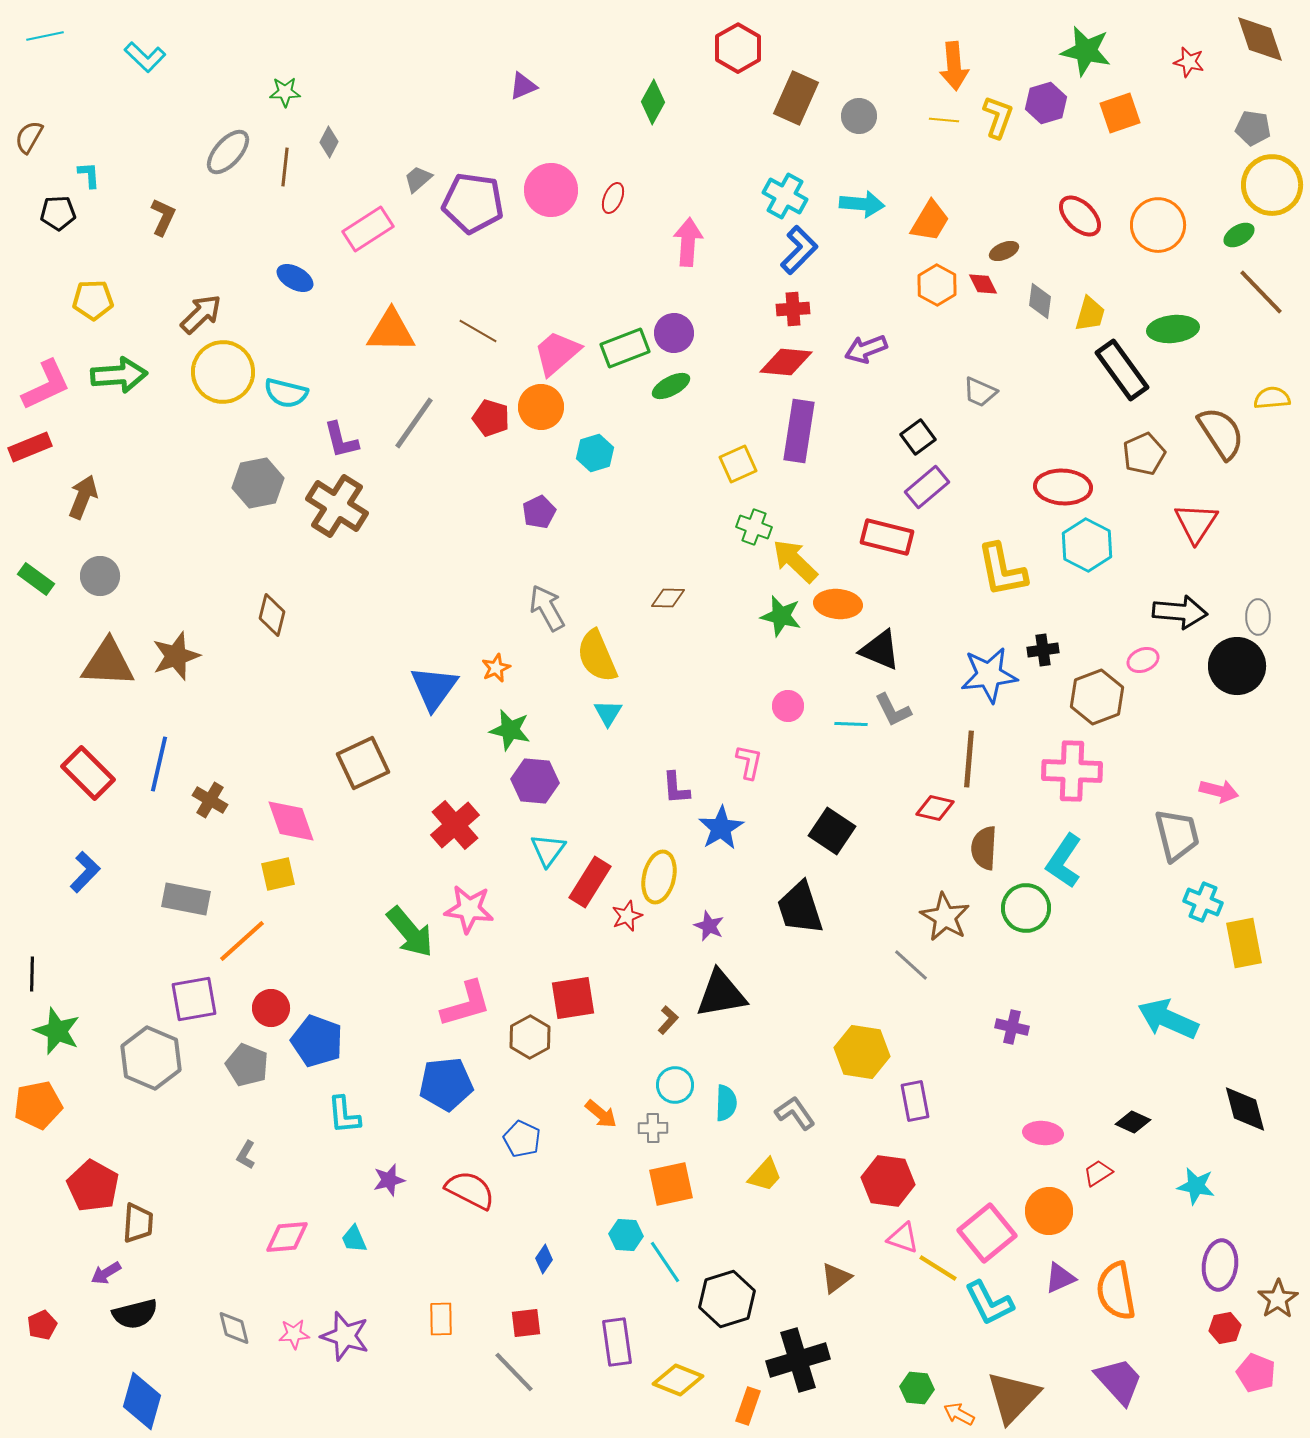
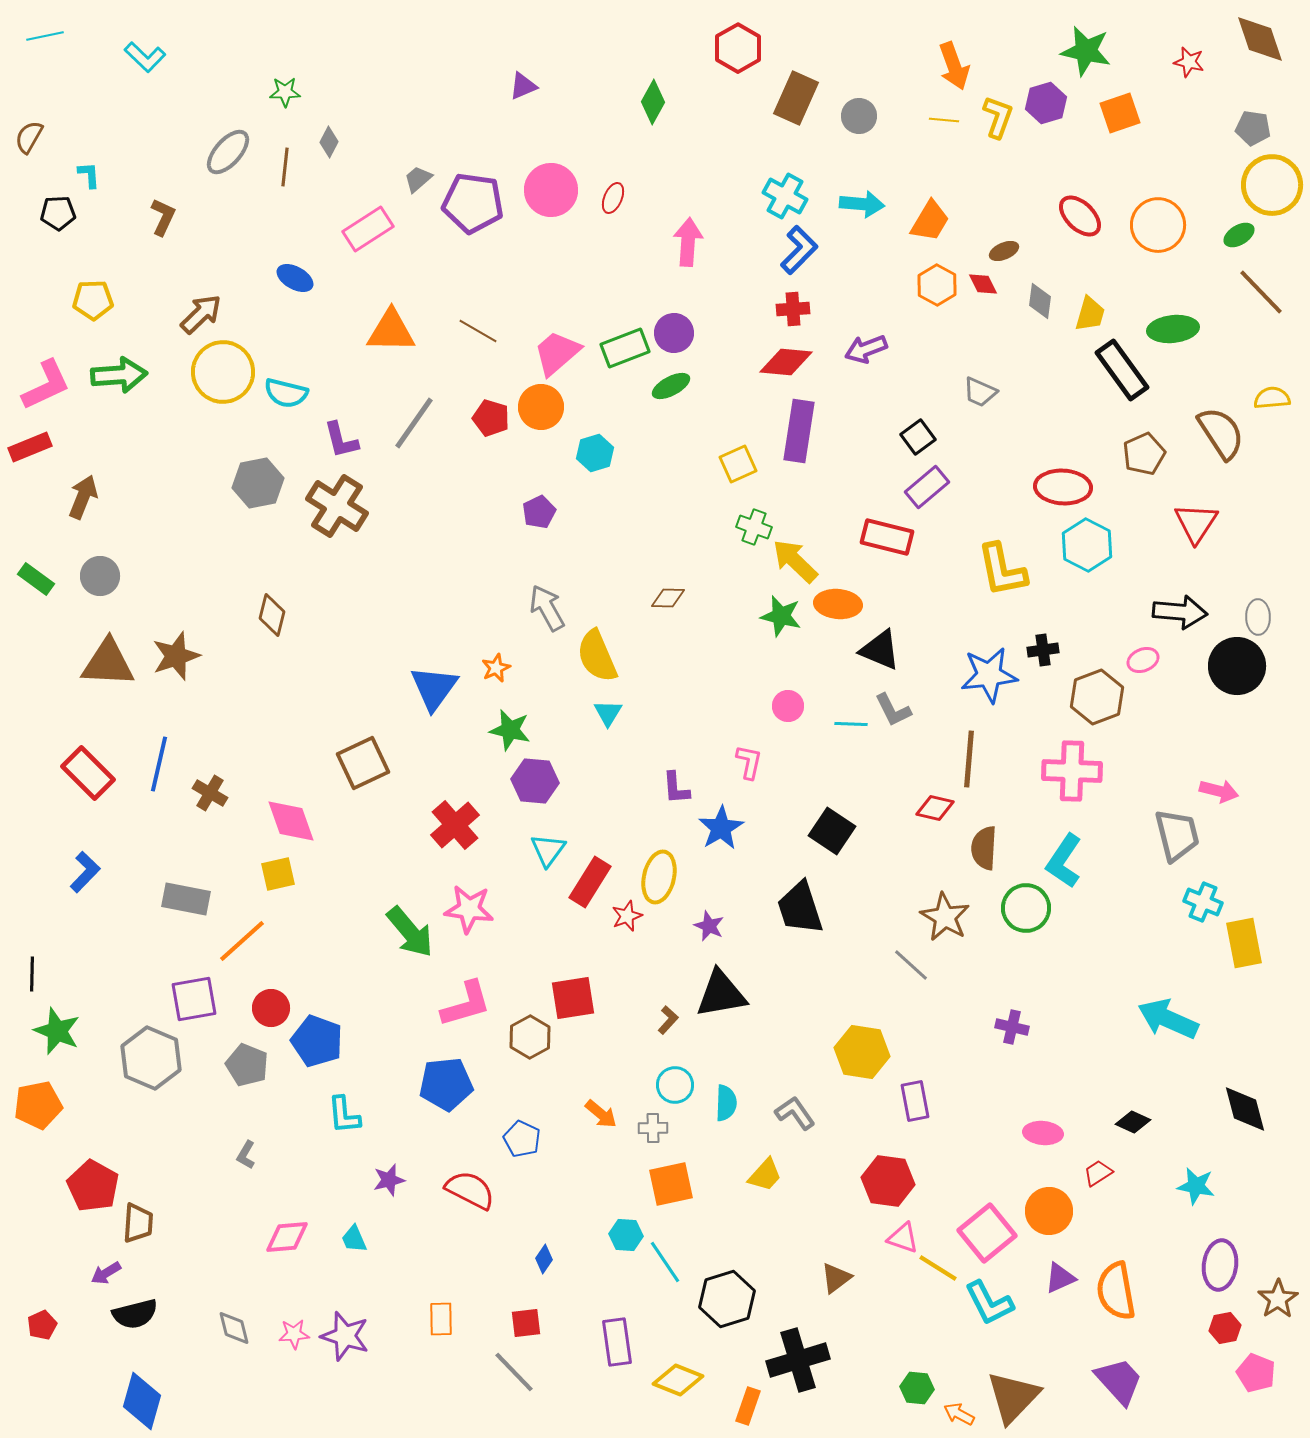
orange arrow at (954, 66): rotated 15 degrees counterclockwise
brown cross at (210, 800): moved 7 px up
